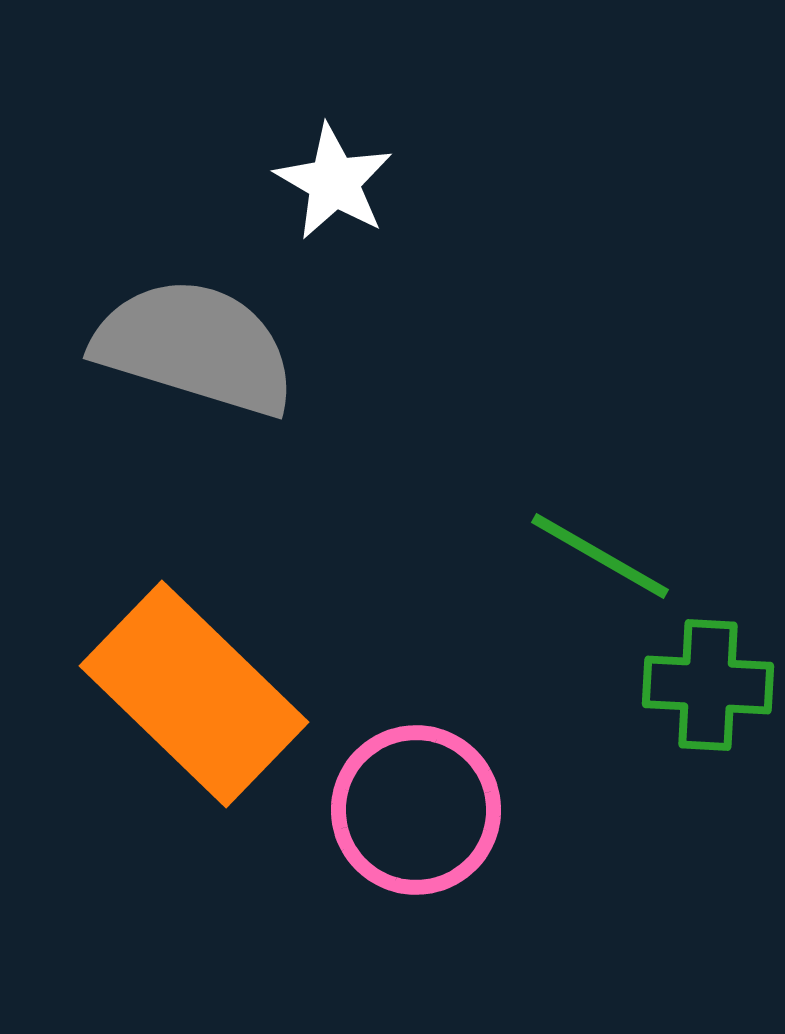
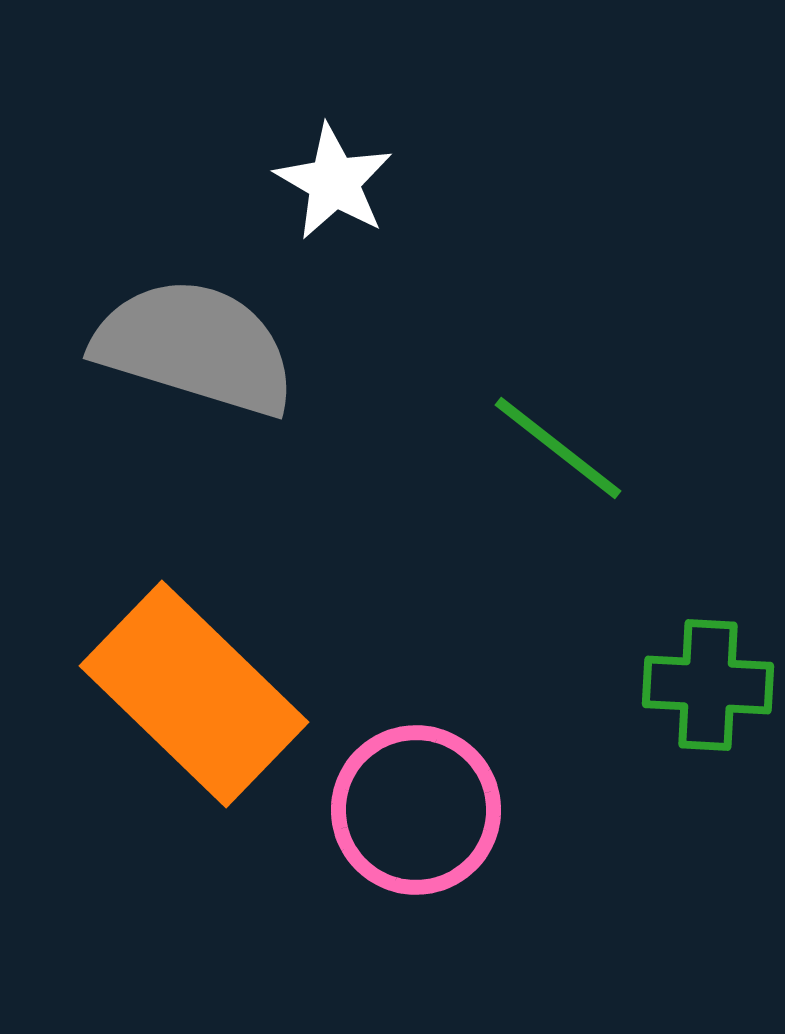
green line: moved 42 px left, 108 px up; rotated 8 degrees clockwise
